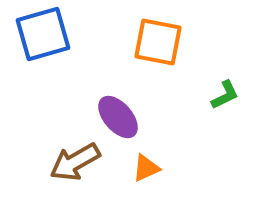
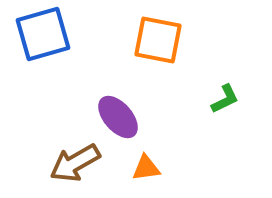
orange square: moved 2 px up
green L-shape: moved 4 px down
brown arrow: moved 1 px down
orange triangle: rotated 16 degrees clockwise
